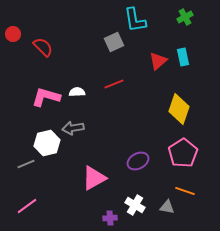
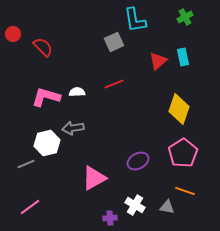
pink line: moved 3 px right, 1 px down
